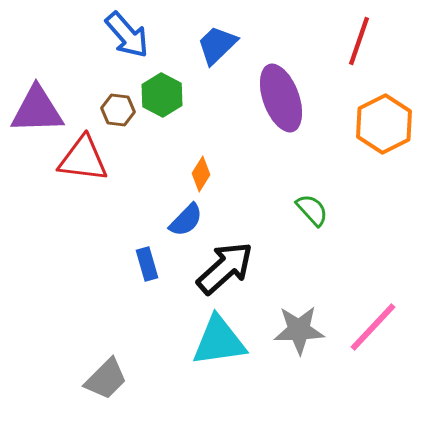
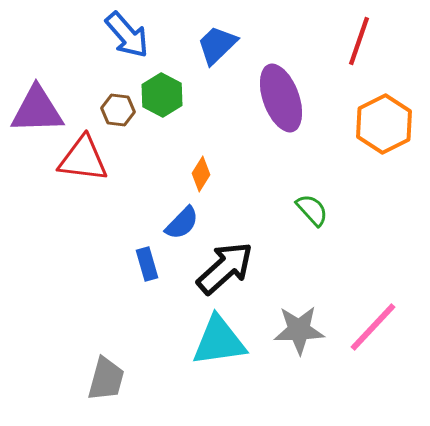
blue semicircle: moved 4 px left, 3 px down
gray trapezoid: rotated 30 degrees counterclockwise
